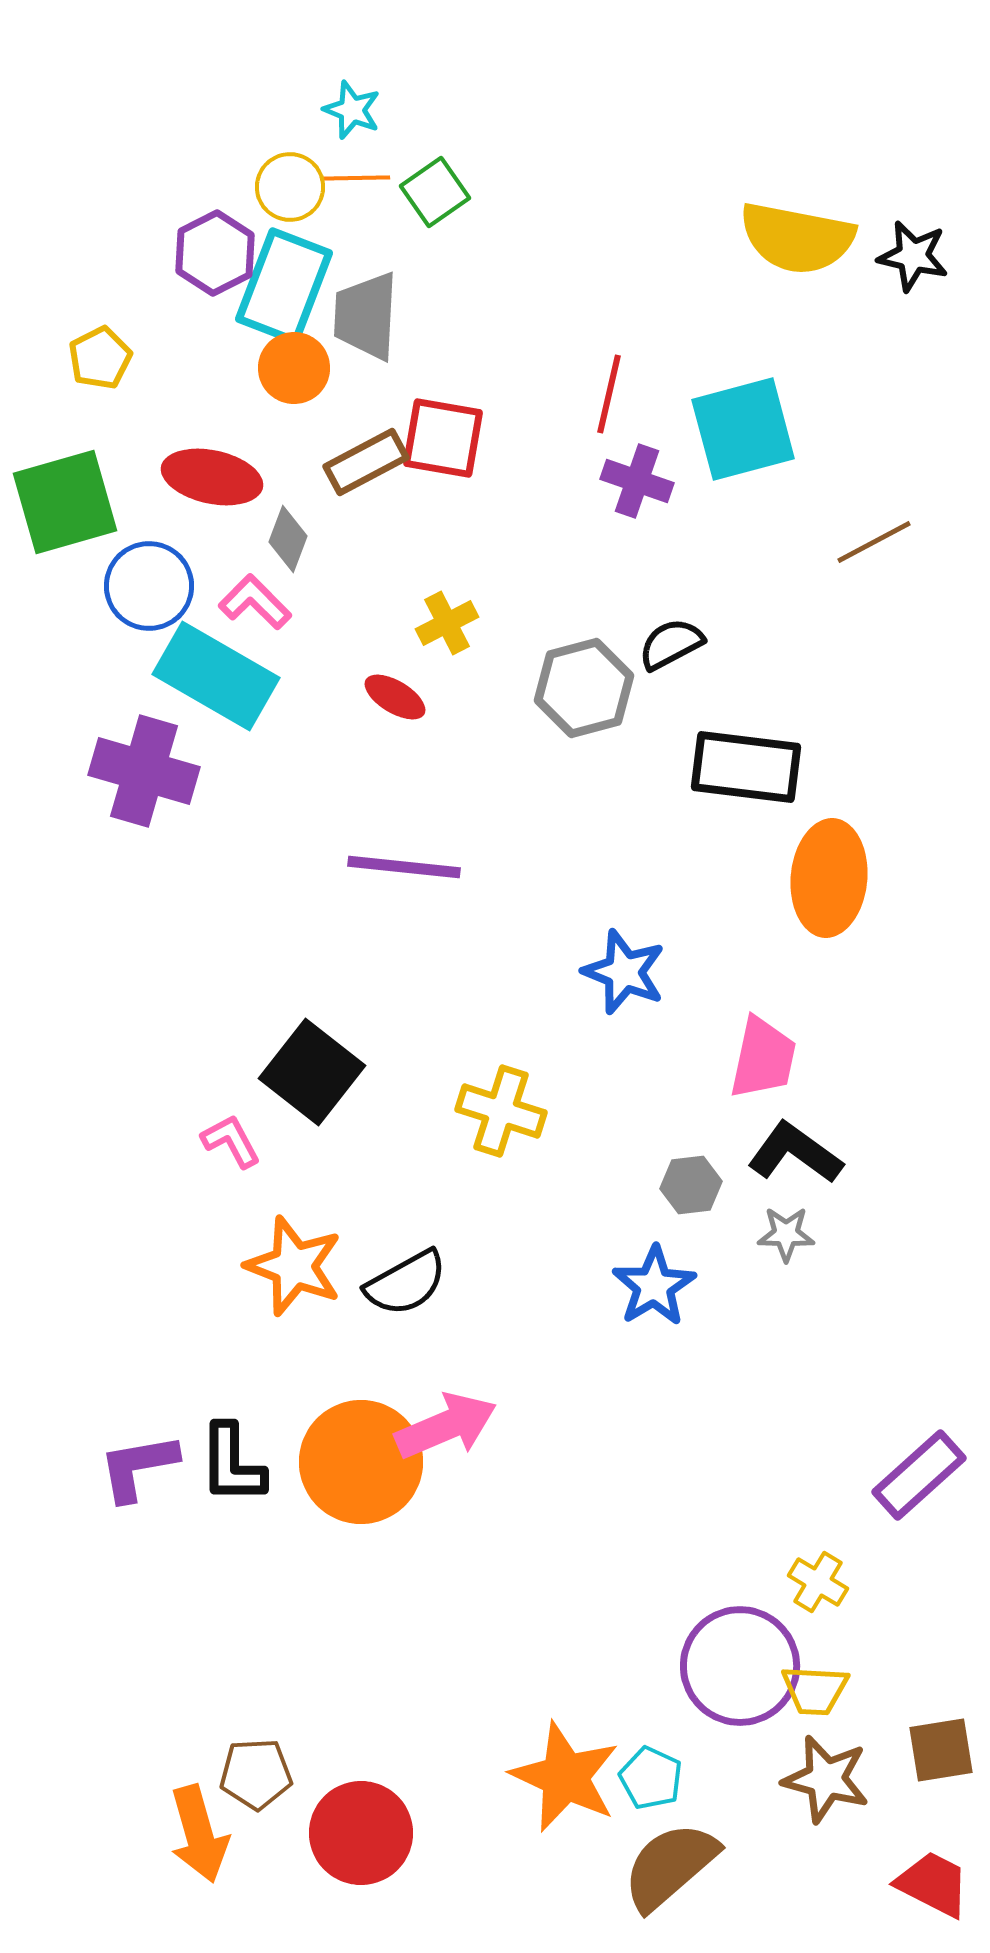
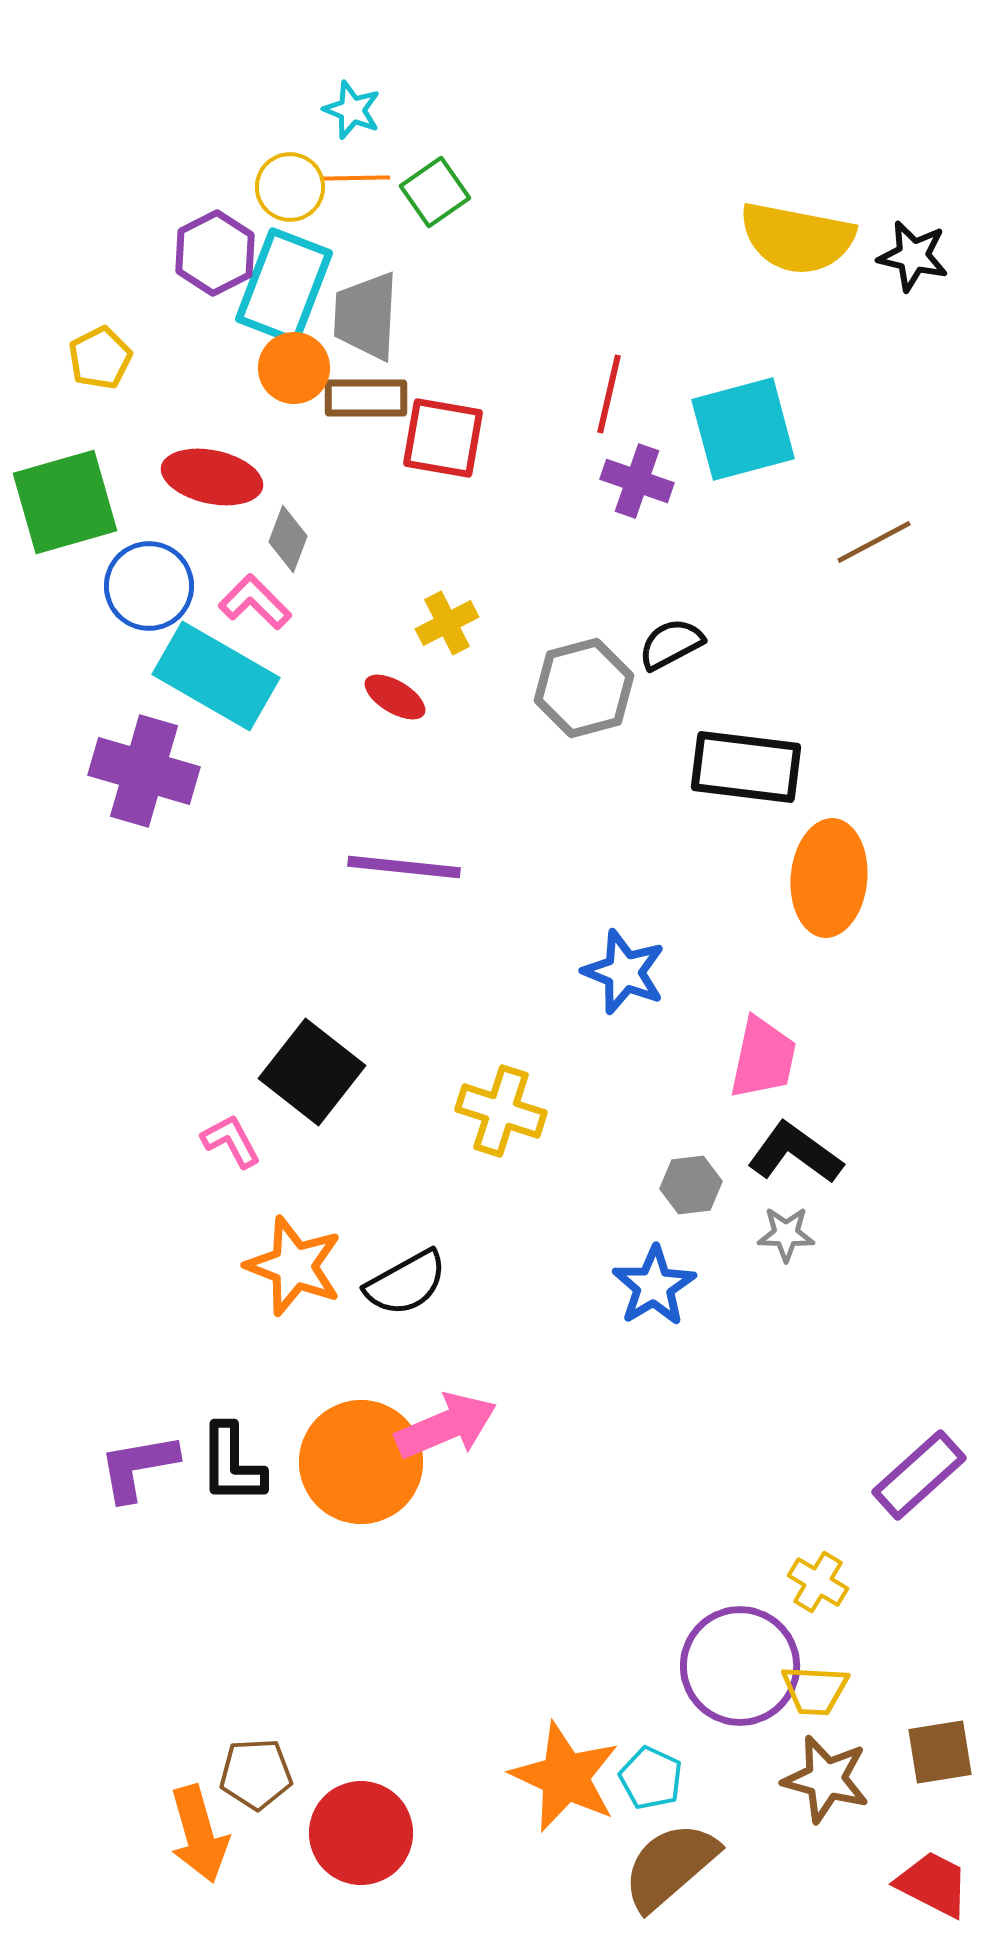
brown rectangle at (366, 462): moved 64 px up; rotated 28 degrees clockwise
brown square at (941, 1750): moved 1 px left, 2 px down
